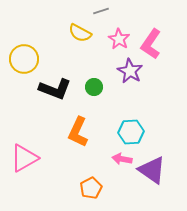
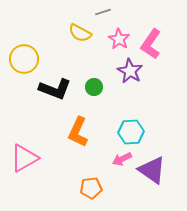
gray line: moved 2 px right, 1 px down
pink arrow: rotated 36 degrees counterclockwise
orange pentagon: rotated 20 degrees clockwise
